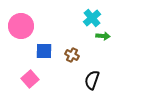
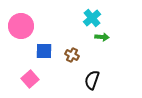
green arrow: moved 1 px left, 1 px down
